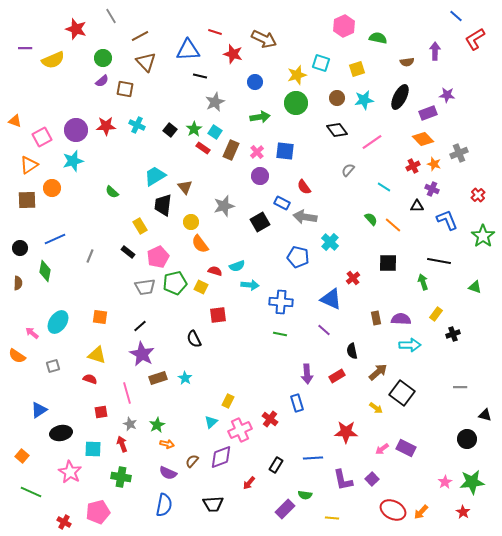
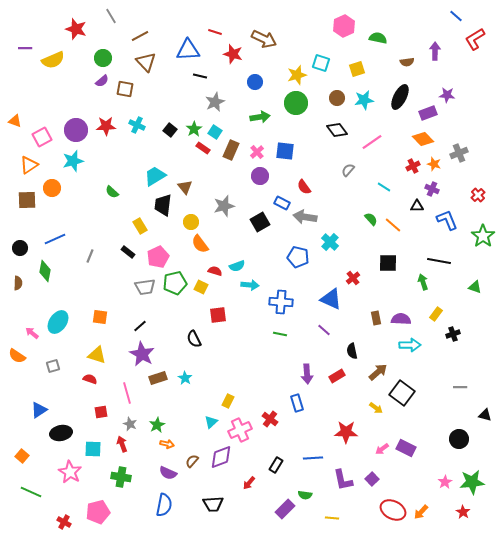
black circle at (467, 439): moved 8 px left
